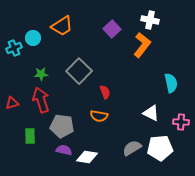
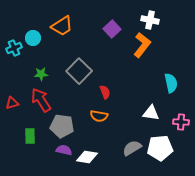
red arrow: rotated 15 degrees counterclockwise
white triangle: rotated 18 degrees counterclockwise
